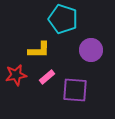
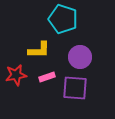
purple circle: moved 11 px left, 7 px down
pink rectangle: rotated 21 degrees clockwise
purple square: moved 2 px up
